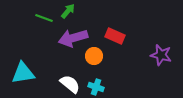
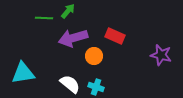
green line: rotated 18 degrees counterclockwise
